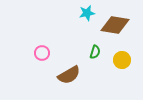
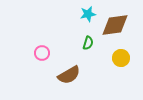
cyan star: moved 1 px right, 1 px down
brown diamond: rotated 16 degrees counterclockwise
green semicircle: moved 7 px left, 9 px up
yellow circle: moved 1 px left, 2 px up
